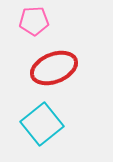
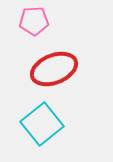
red ellipse: moved 1 px down
